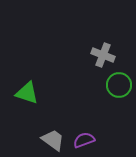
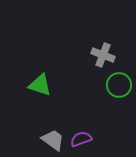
green triangle: moved 13 px right, 8 px up
purple semicircle: moved 3 px left, 1 px up
